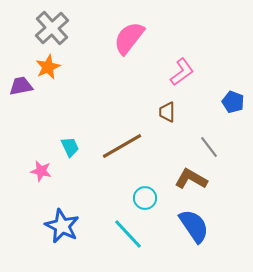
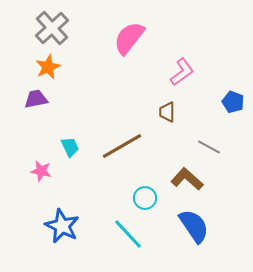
purple trapezoid: moved 15 px right, 13 px down
gray line: rotated 25 degrees counterclockwise
brown L-shape: moved 4 px left; rotated 12 degrees clockwise
